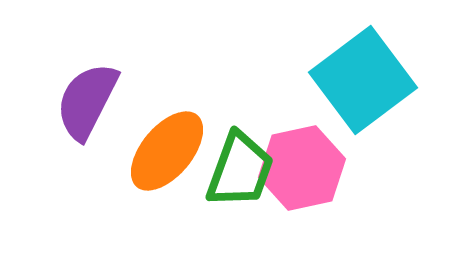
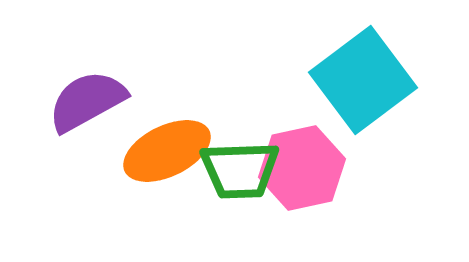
purple semicircle: rotated 34 degrees clockwise
orange ellipse: rotated 24 degrees clockwise
green trapezoid: rotated 68 degrees clockwise
